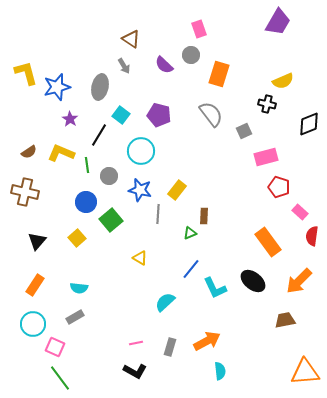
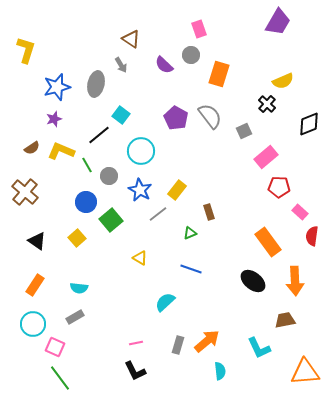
gray arrow at (124, 66): moved 3 px left, 1 px up
yellow L-shape at (26, 73): moved 23 px up; rotated 32 degrees clockwise
gray ellipse at (100, 87): moved 4 px left, 3 px up
black cross at (267, 104): rotated 30 degrees clockwise
gray semicircle at (211, 114): moved 1 px left, 2 px down
purple pentagon at (159, 115): moved 17 px right, 3 px down; rotated 15 degrees clockwise
purple star at (70, 119): moved 16 px left; rotated 21 degrees clockwise
black line at (99, 135): rotated 20 degrees clockwise
brown semicircle at (29, 152): moved 3 px right, 4 px up
yellow L-shape at (61, 153): moved 2 px up
pink rectangle at (266, 157): rotated 25 degrees counterclockwise
green line at (87, 165): rotated 21 degrees counterclockwise
red pentagon at (279, 187): rotated 15 degrees counterclockwise
blue star at (140, 190): rotated 15 degrees clockwise
brown cross at (25, 192): rotated 28 degrees clockwise
gray line at (158, 214): rotated 48 degrees clockwise
brown rectangle at (204, 216): moved 5 px right, 4 px up; rotated 21 degrees counterclockwise
black triangle at (37, 241): rotated 36 degrees counterclockwise
blue line at (191, 269): rotated 70 degrees clockwise
orange arrow at (299, 281): moved 4 px left; rotated 48 degrees counterclockwise
cyan L-shape at (215, 288): moved 44 px right, 60 px down
orange arrow at (207, 341): rotated 12 degrees counterclockwise
gray rectangle at (170, 347): moved 8 px right, 2 px up
black L-shape at (135, 371): rotated 35 degrees clockwise
